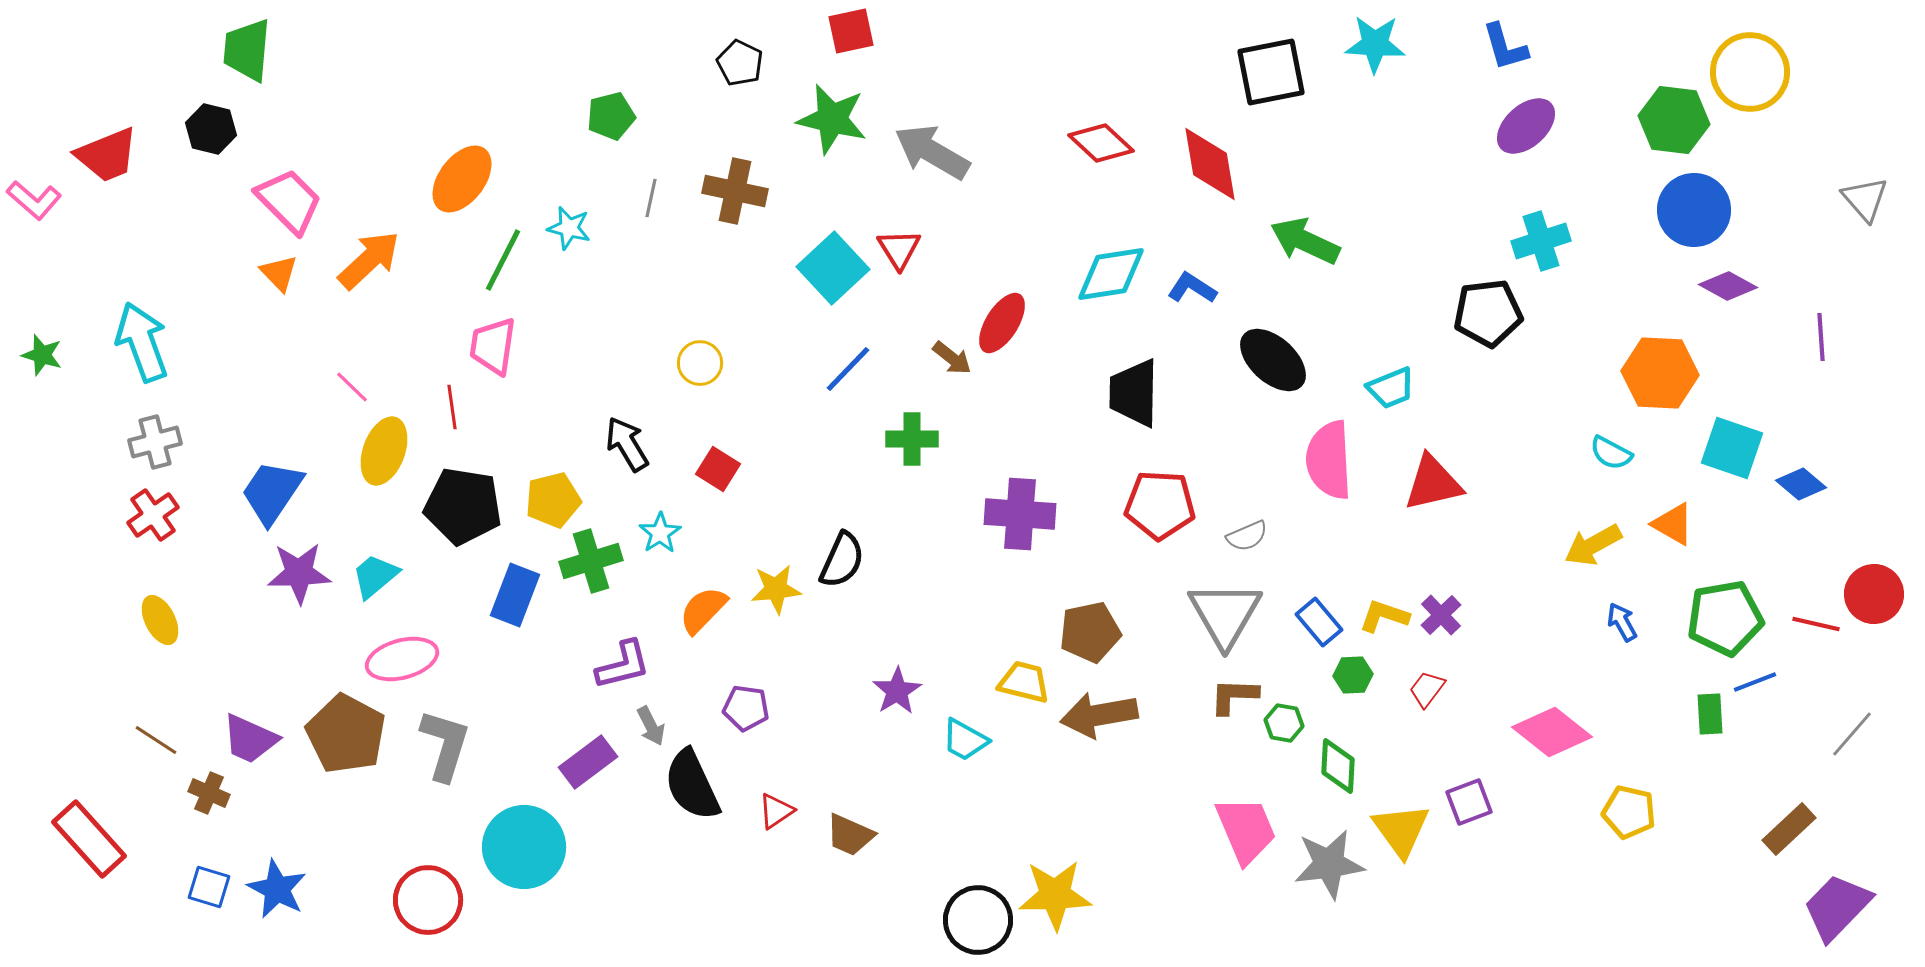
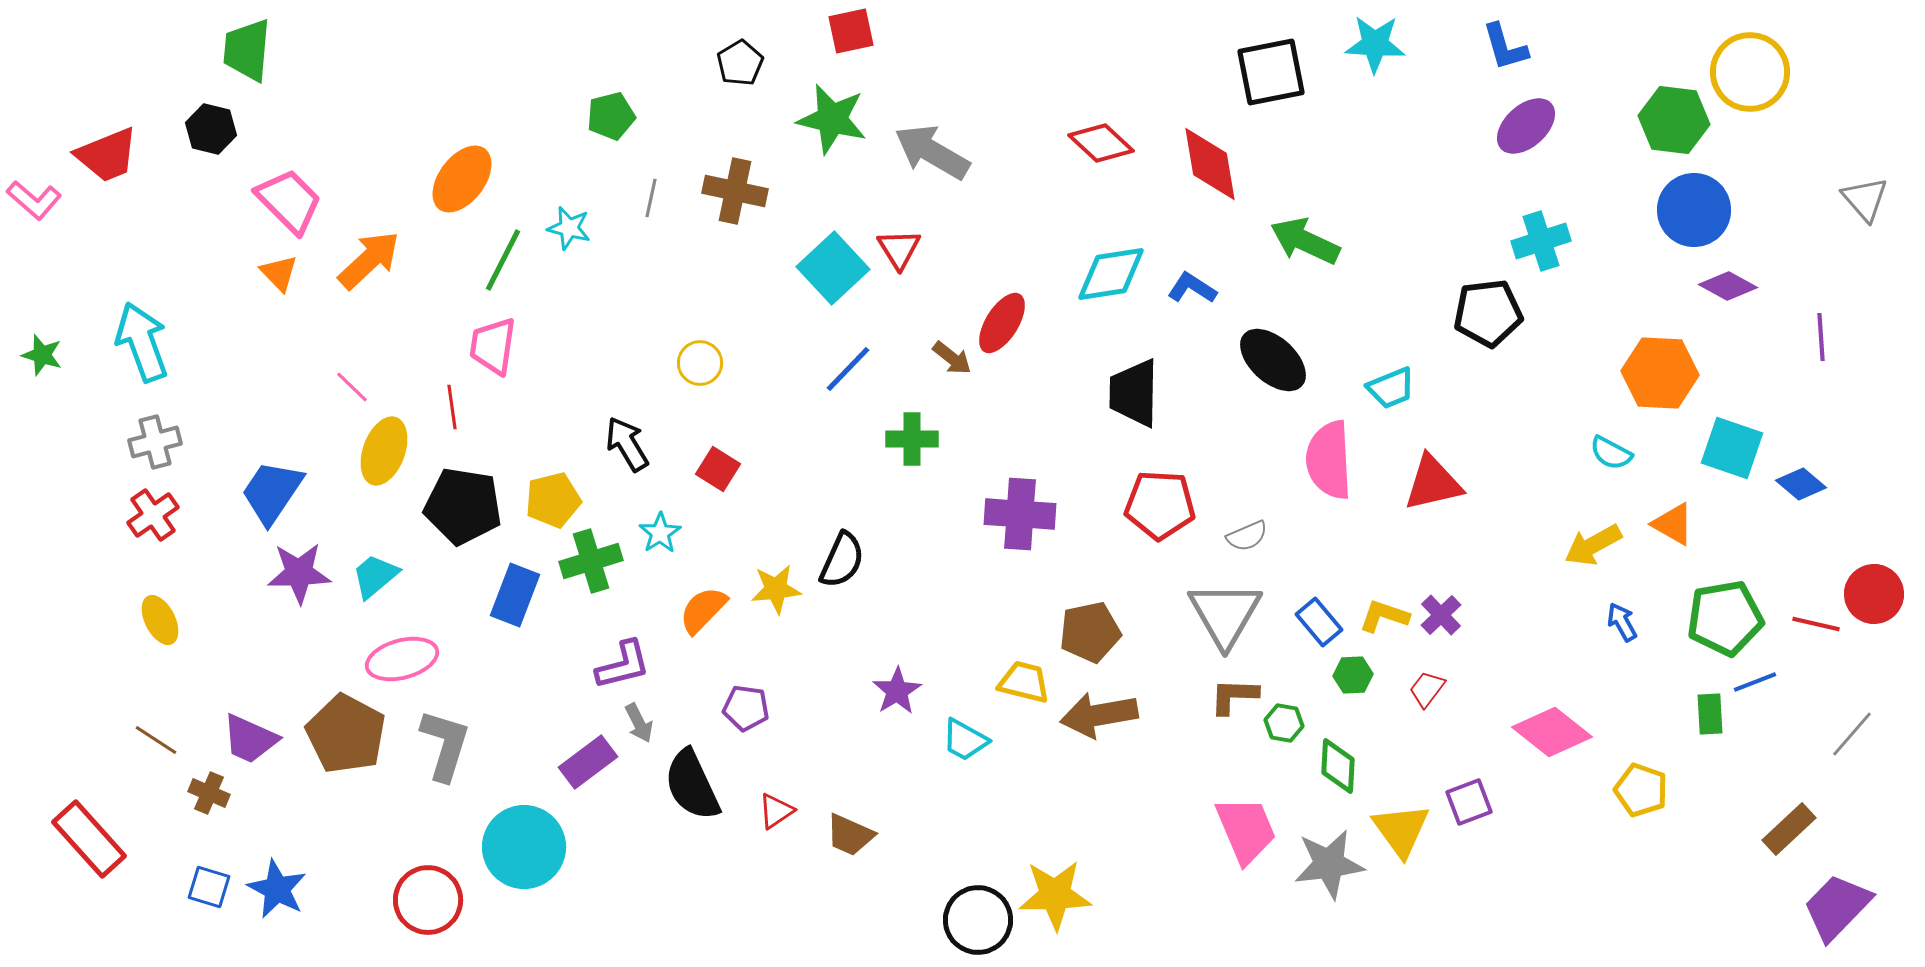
black pentagon at (740, 63): rotated 15 degrees clockwise
gray arrow at (651, 726): moved 12 px left, 3 px up
yellow pentagon at (1629, 812): moved 12 px right, 22 px up; rotated 6 degrees clockwise
